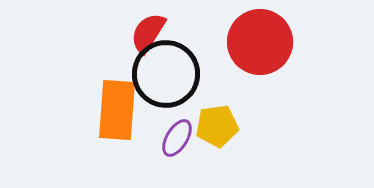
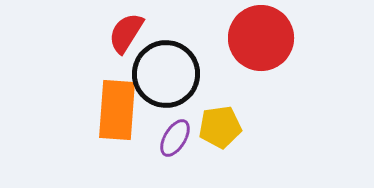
red semicircle: moved 22 px left
red circle: moved 1 px right, 4 px up
yellow pentagon: moved 3 px right, 1 px down
purple ellipse: moved 2 px left
